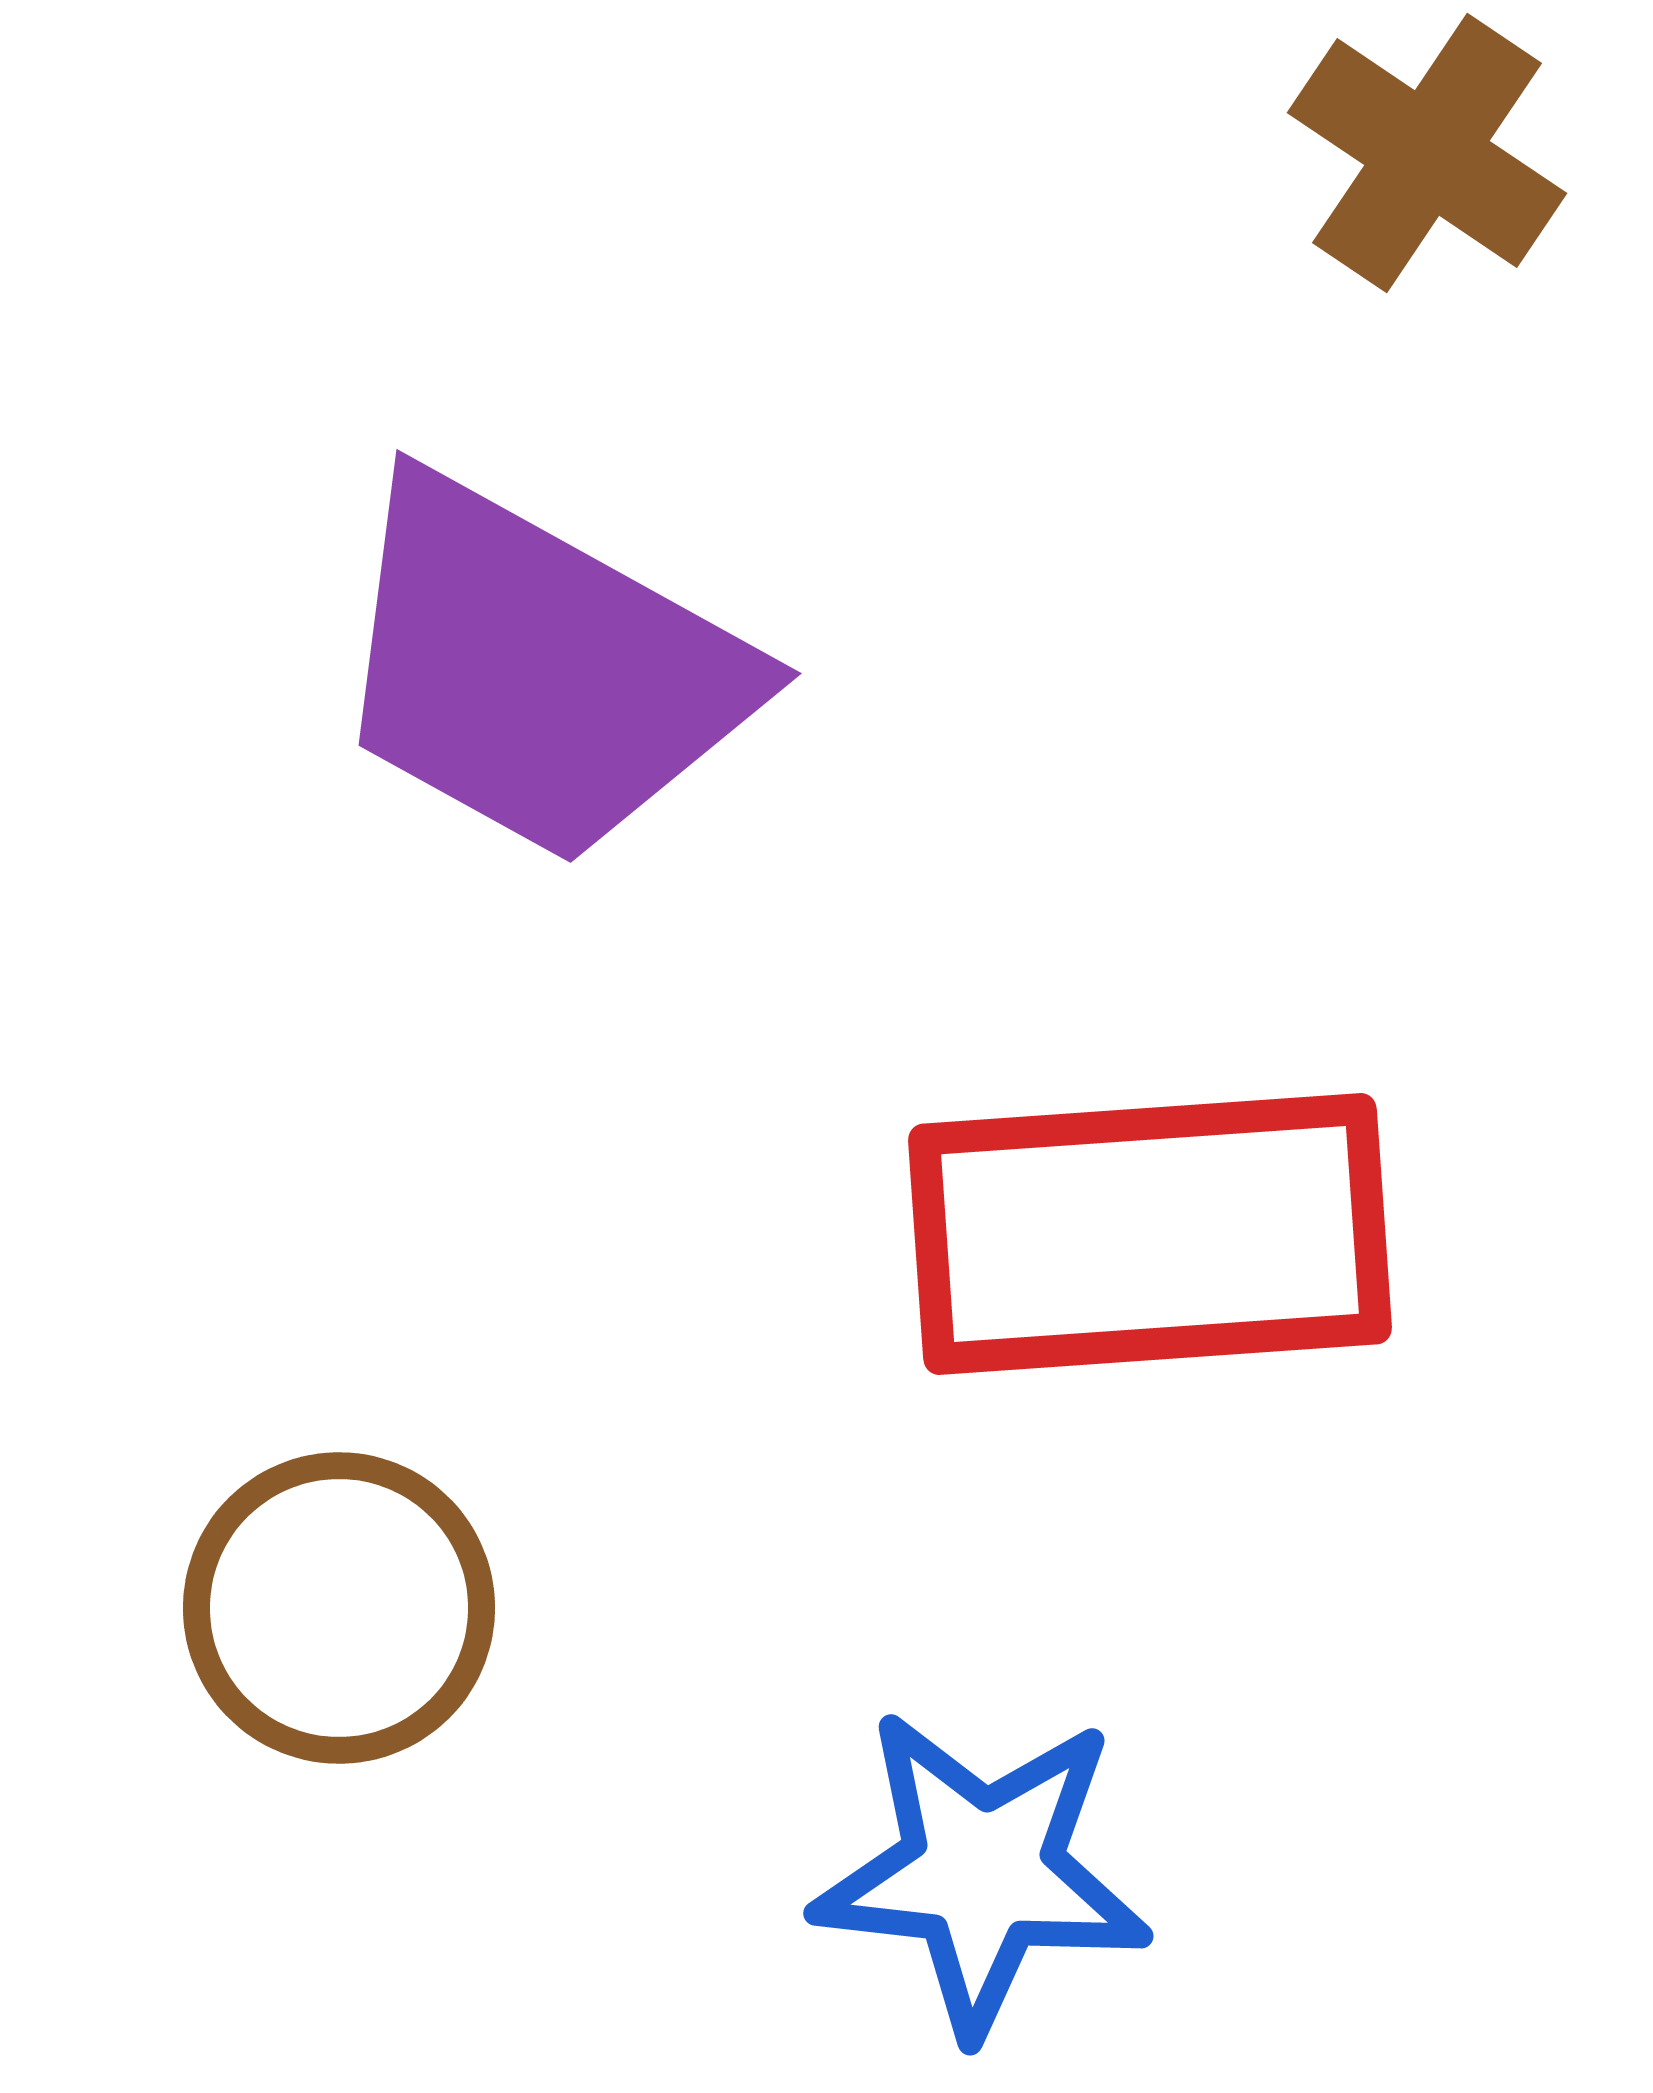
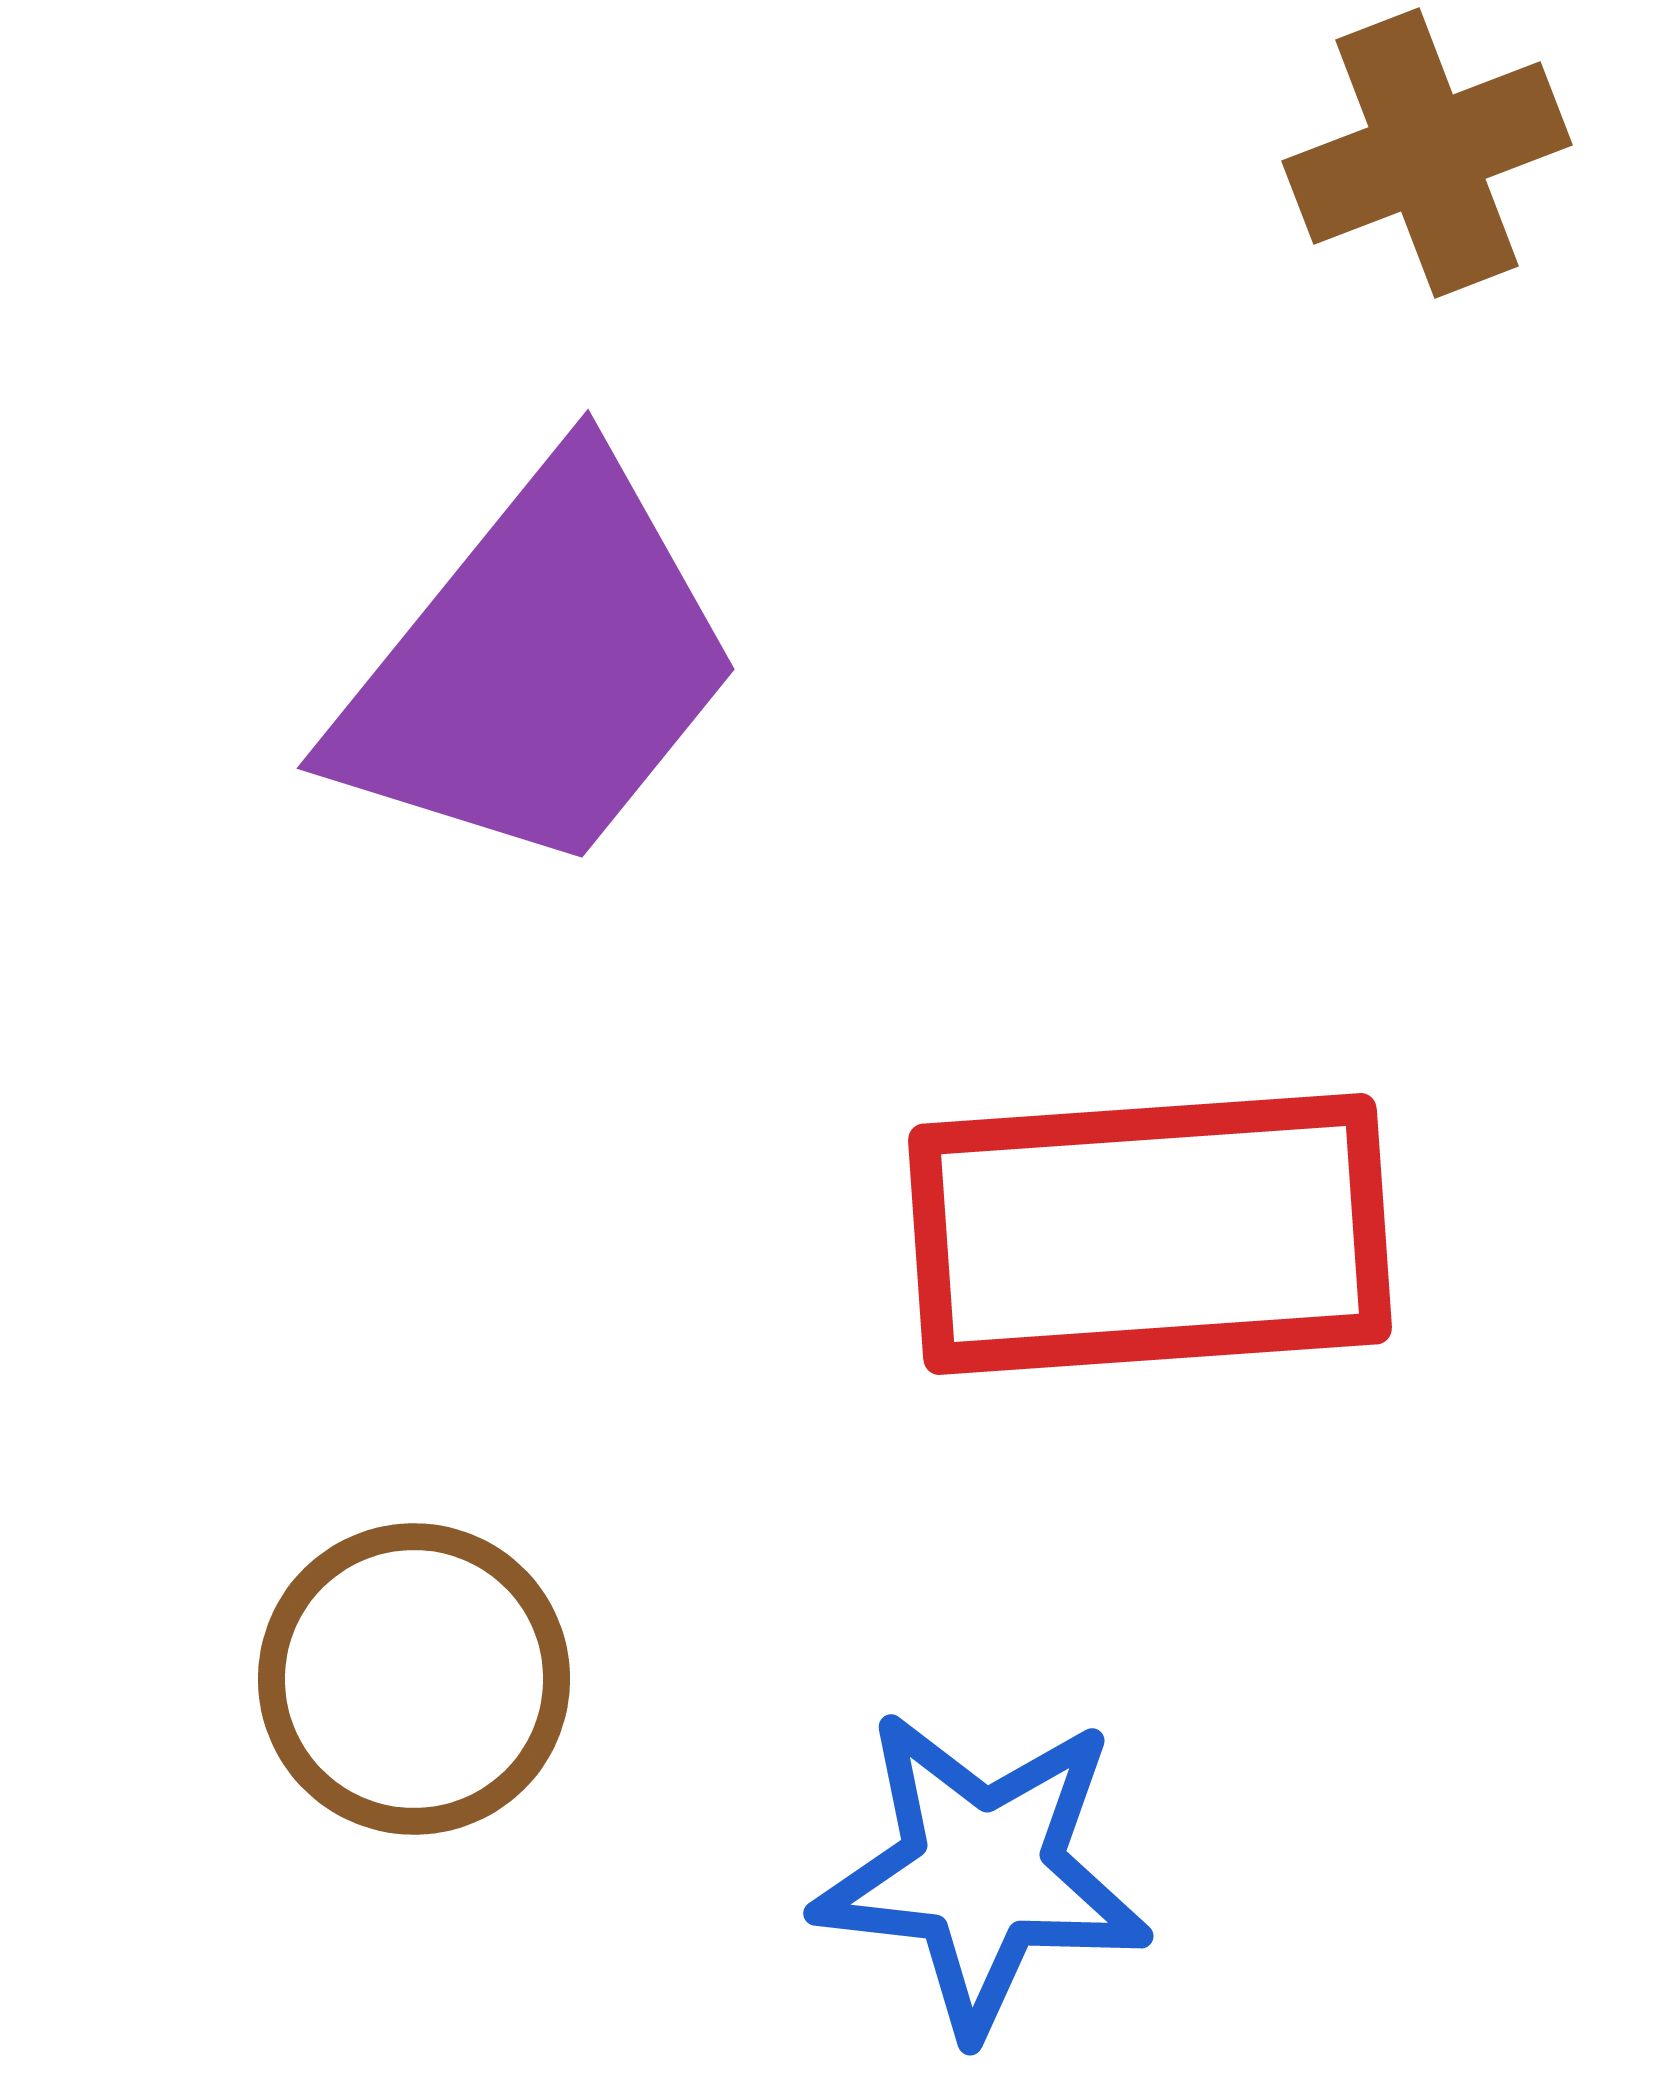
brown cross: rotated 35 degrees clockwise
purple trapezoid: moved 3 px up; rotated 80 degrees counterclockwise
brown circle: moved 75 px right, 71 px down
